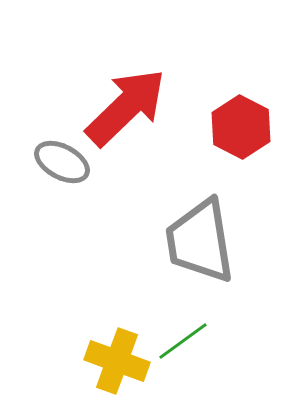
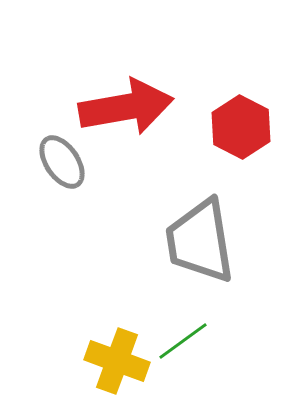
red arrow: rotated 34 degrees clockwise
gray ellipse: rotated 28 degrees clockwise
